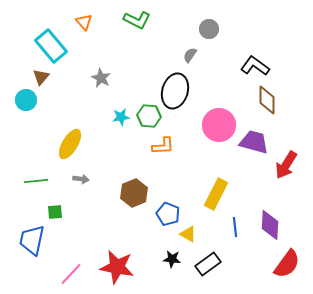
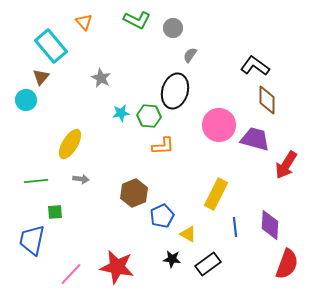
gray circle: moved 36 px left, 1 px up
cyan star: moved 4 px up
purple trapezoid: moved 1 px right, 3 px up
blue pentagon: moved 6 px left, 2 px down; rotated 25 degrees clockwise
red semicircle: rotated 16 degrees counterclockwise
